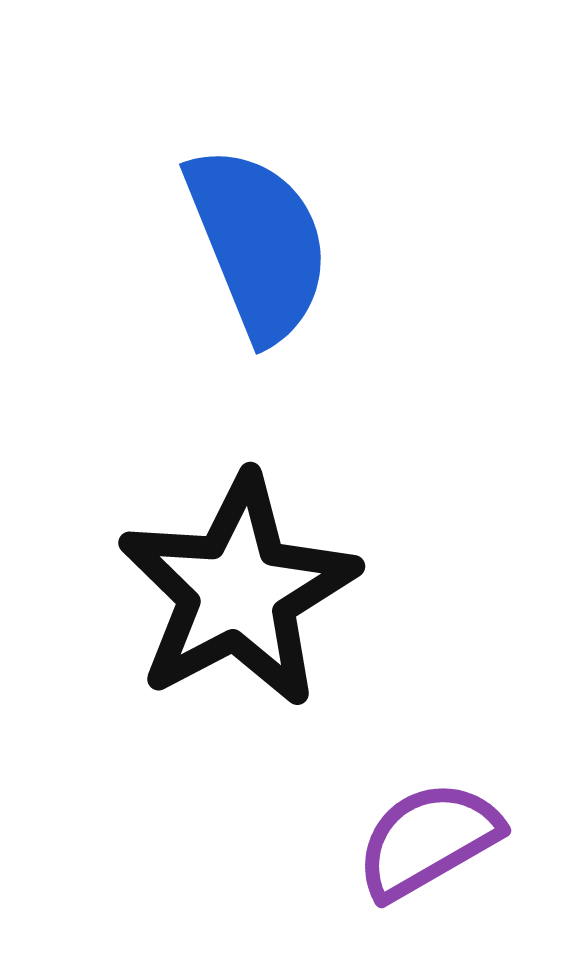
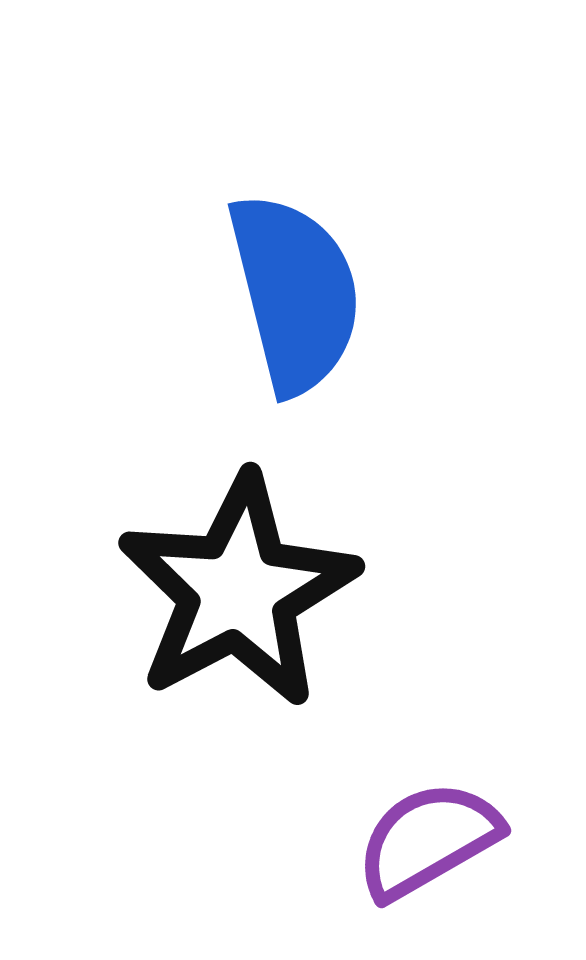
blue semicircle: moved 37 px right, 50 px down; rotated 8 degrees clockwise
